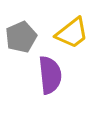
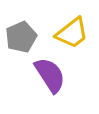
purple semicircle: rotated 27 degrees counterclockwise
